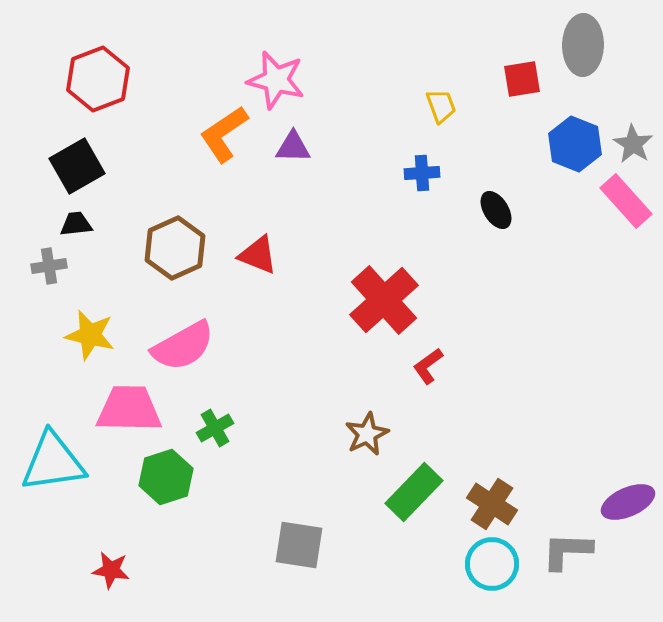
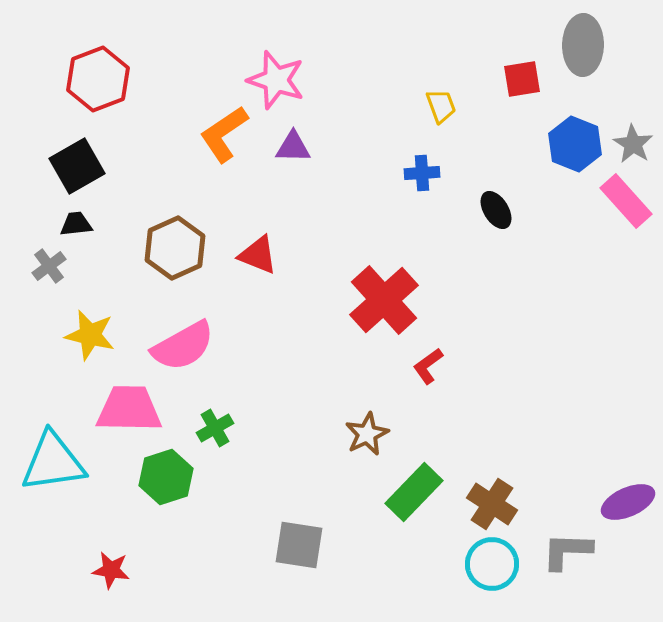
pink star: rotated 4 degrees clockwise
gray cross: rotated 28 degrees counterclockwise
